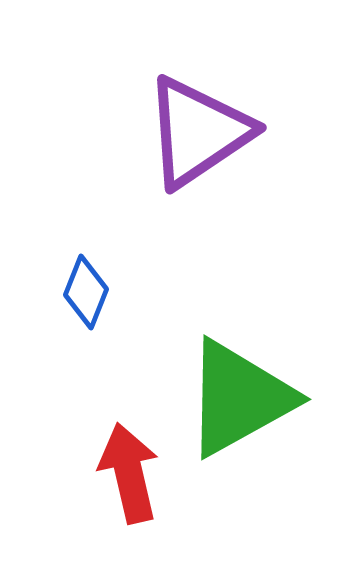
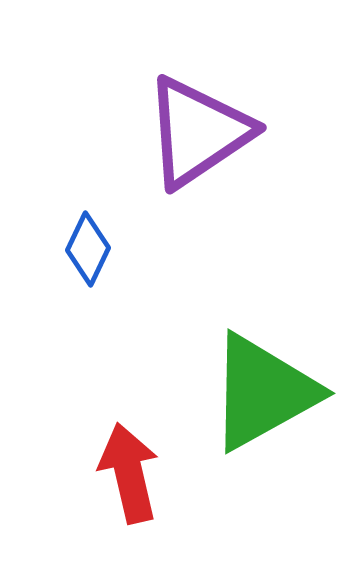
blue diamond: moved 2 px right, 43 px up; rotated 4 degrees clockwise
green triangle: moved 24 px right, 6 px up
